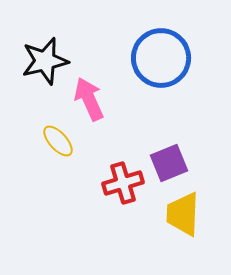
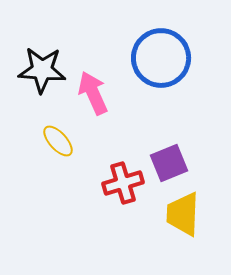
black star: moved 3 px left, 9 px down; rotated 18 degrees clockwise
pink arrow: moved 4 px right, 6 px up
